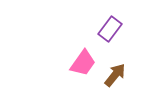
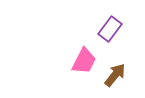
pink trapezoid: moved 1 px right, 2 px up; rotated 8 degrees counterclockwise
